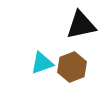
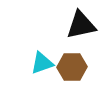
brown hexagon: rotated 20 degrees clockwise
